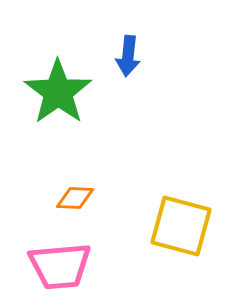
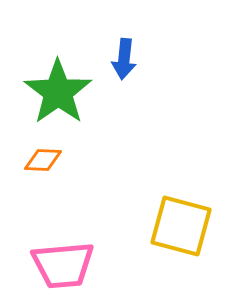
blue arrow: moved 4 px left, 3 px down
orange diamond: moved 32 px left, 38 px up
pink trapezoid: moved 3 px right, 1 px up
